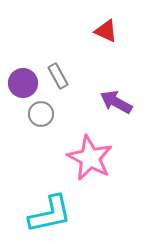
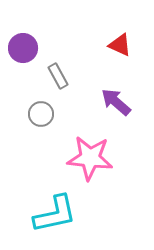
red triangle: moved 14 px right, 14 px down
purple circle: moved 35 px up
purple arrow: rotated 12 degrees clockwise
pink star: rotated 21 degrees counterclockwise
cyan L-shape: moved 5 px right
